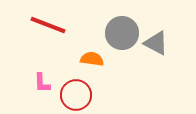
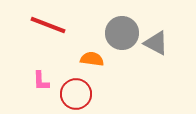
pink L-shape: moved 1 px left, 2 px up
red circle: moved 1 px up
